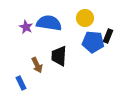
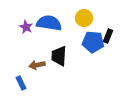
yellow circle: moved 1 px left
brown arrow: rotated 105 degrees clockwise
